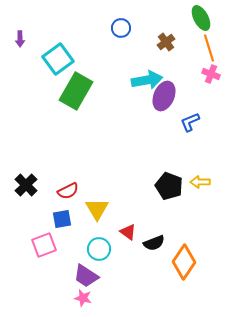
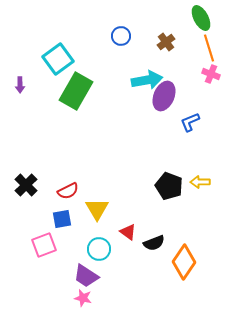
blue circle: moved 8 px down
purple arrow: moved 46 px down
